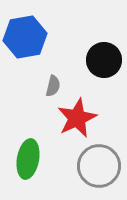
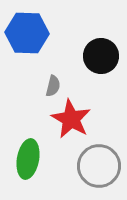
blue hexagon: moved 2 px right, 4 px up; rotated 12 degrees clockwise
black circle: moved 3 px left, 4 px up
red star: moved 6 px left, 1 px down; rotated 18 degrees counterclockwise
